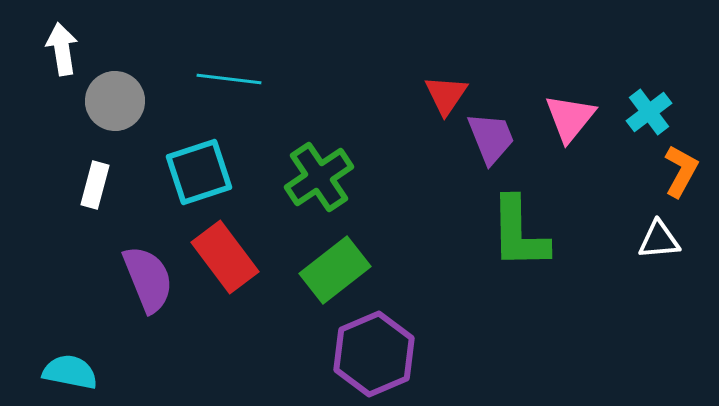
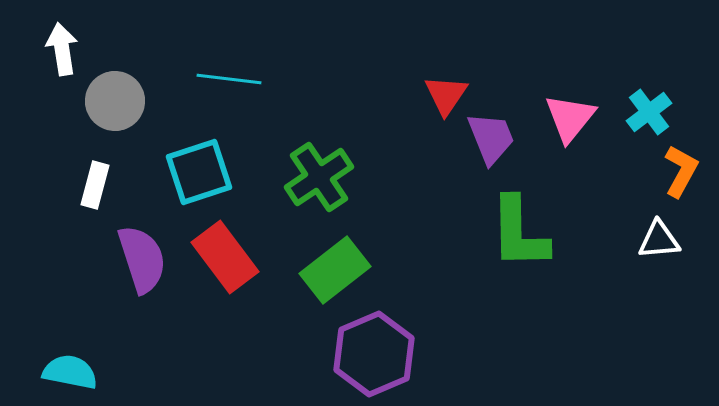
purple semicircle: moved 6 px left, 20 px up; rotated 4 degrees clockwise
